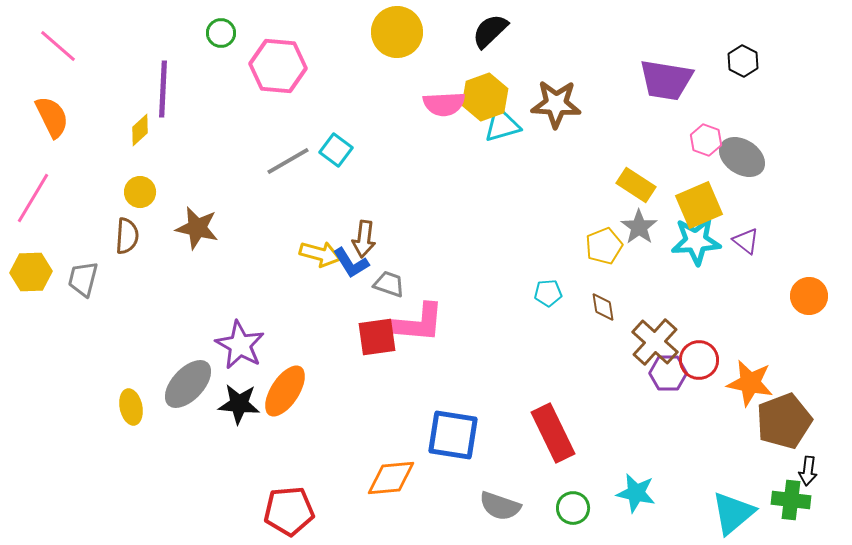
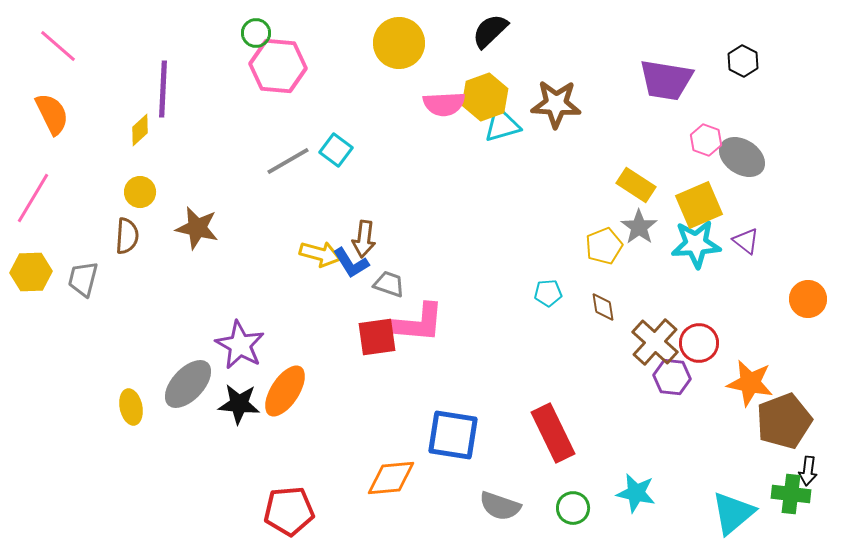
yellow circle at (397, 32): moved 2 px right, 11 px down
green circle at (221, 33): moved 35 px right
orange semicircle at (52, 117): moved 3 px up
cyan star at (696, 241): moved 3 px down
orange circle at (809, 296): moved 1 px left, 3 px down
red circle at (699, 360): moved 17 px up
purple hexagon at (668, 373): moved 4 px right, 4 px down; rotated 6 degrees clockwise
green cross at (791, 500): moved 6 px up
